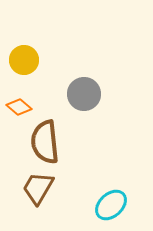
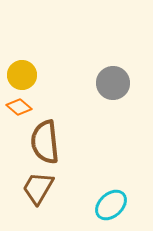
yellow circle: moved 2 px left, 15 px down
gray circle: moved 29 px right, 11 px up
